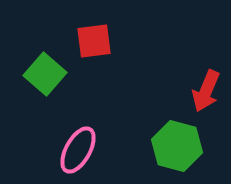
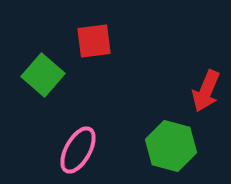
green square: moved 2 px left, 1 px down
green hexagon: moved 6 px left
